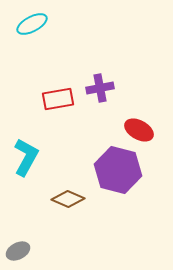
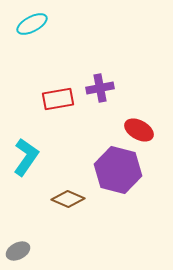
cyan L-shape: rotated 6 degrees clockwise
